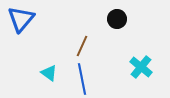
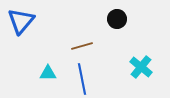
blue triangle: moved 2 px down
brown line: rotated 50 degrees clockwise
cyan triangle: moved 1 px left; rotated 36 degrees counterclockwise
